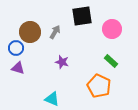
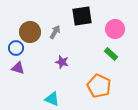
pink circle: moved 3 px right
green rectangle: moved 7 px up
